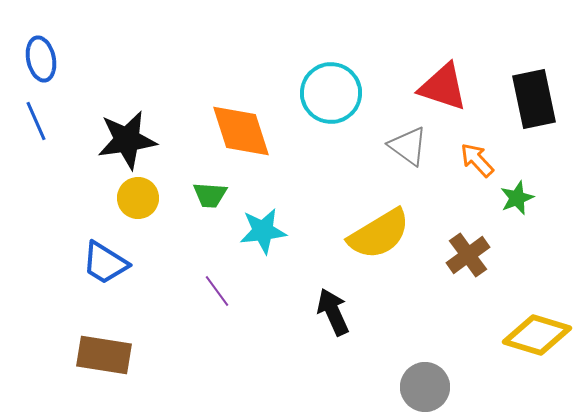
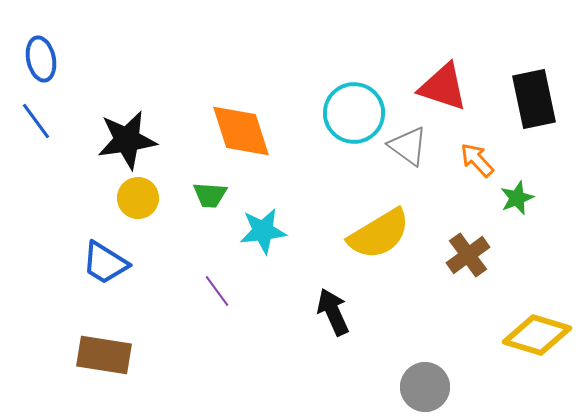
cyan circle: moved 23 px right, 20 px down
blue line: rotated 12 degrees counterclockwise
